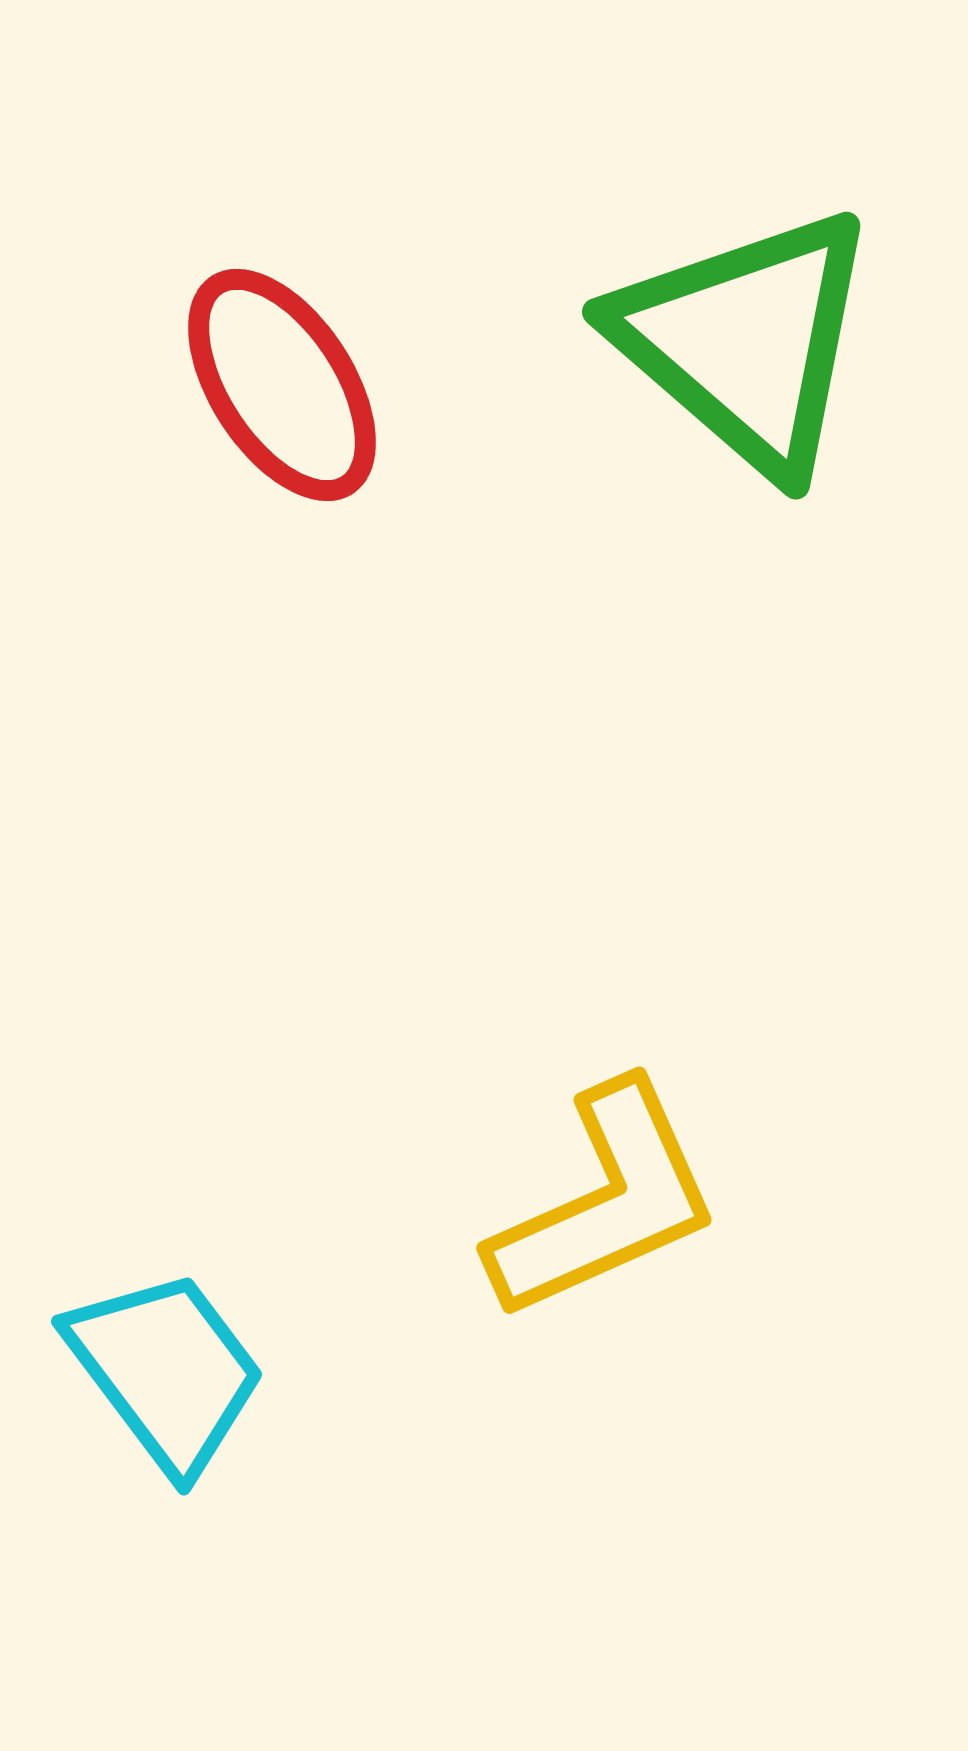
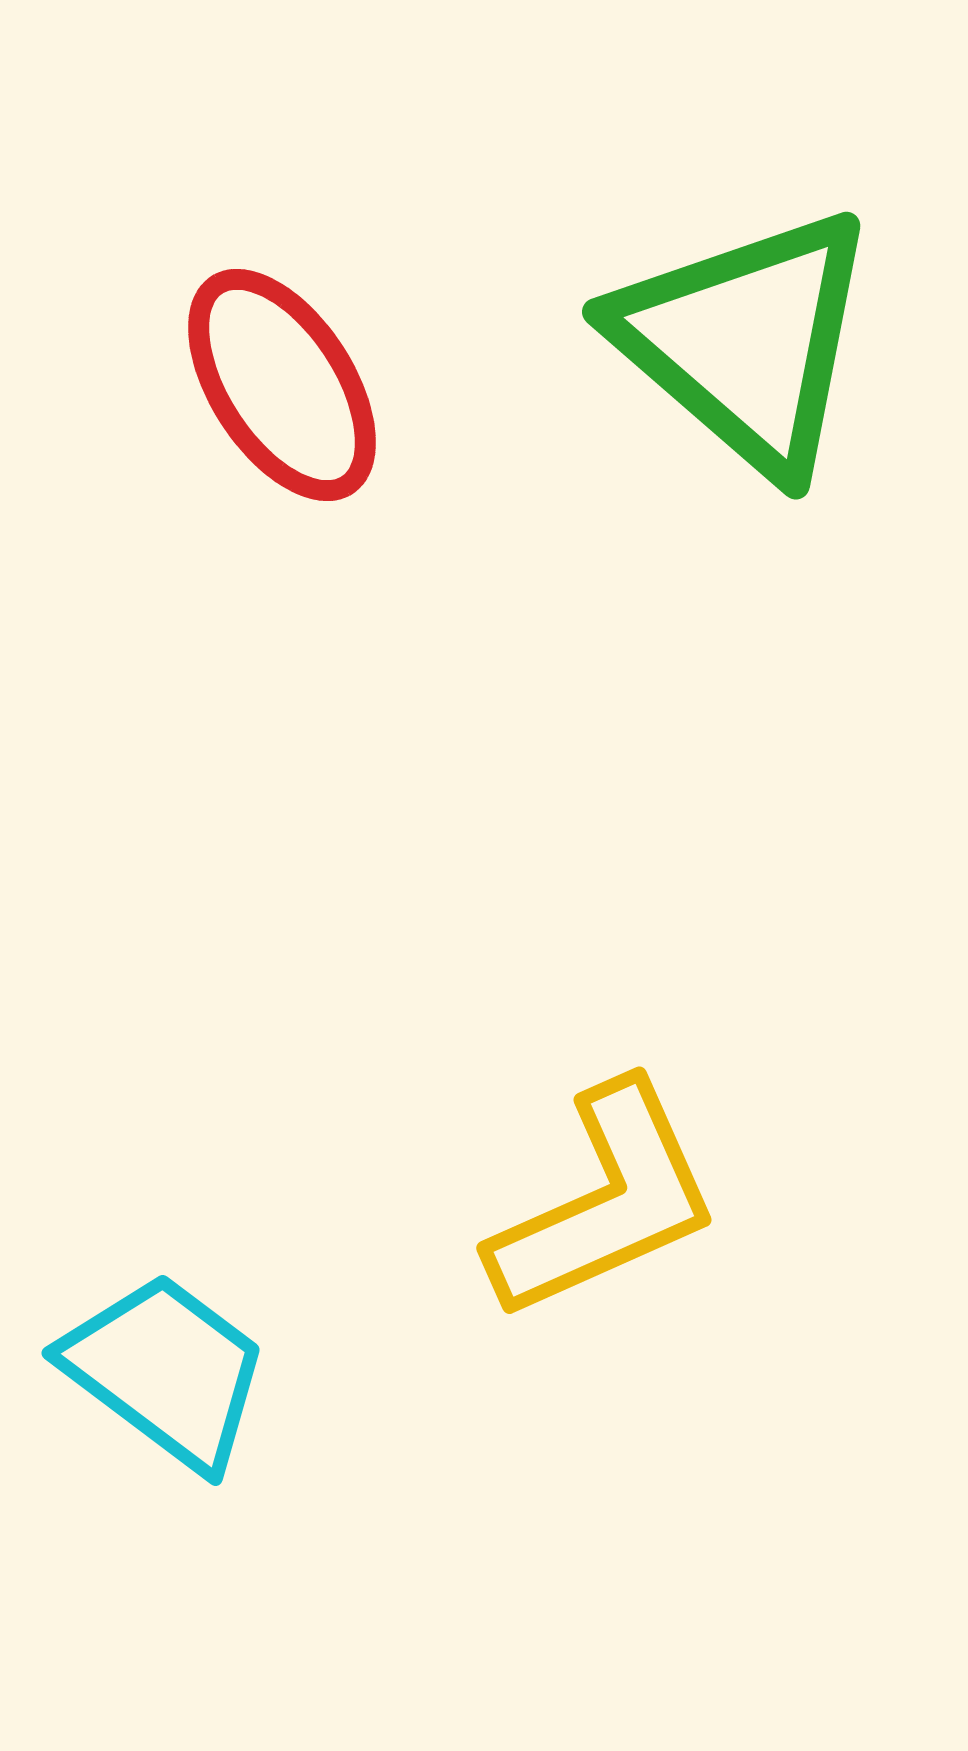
cyan trapezoid: rotated 16 degrees counterclockwise
